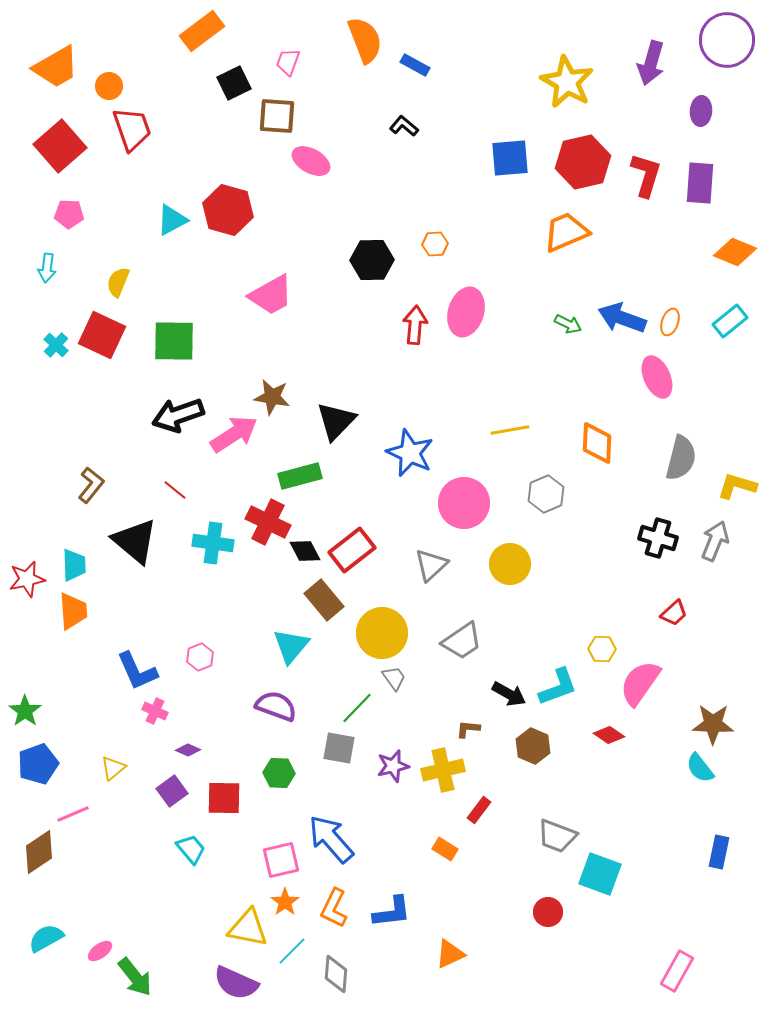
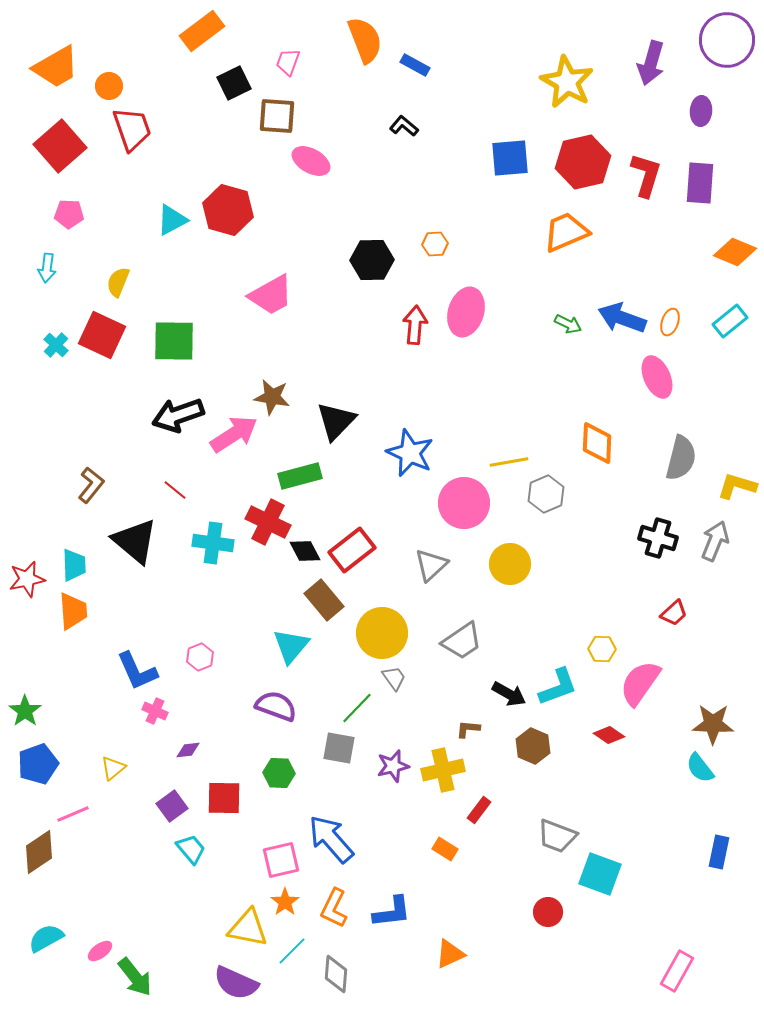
yellow line at (510, 430): moved 1 px left, 32 px down
purple diamond at (188, 750): rotated 30 degrees counterclockwise
purple square at (172, 791): moved 15 px down
